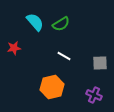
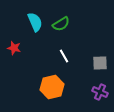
cyan semicircle: rotated 18 degrees clockwise
red star: rotated 24 degrees clockwise
white line: rotated 32 degrees clockwise
purple cross: moved 6 px right, 3 px up
